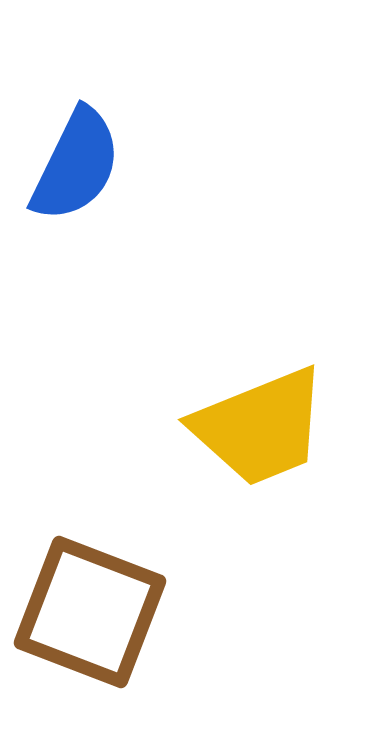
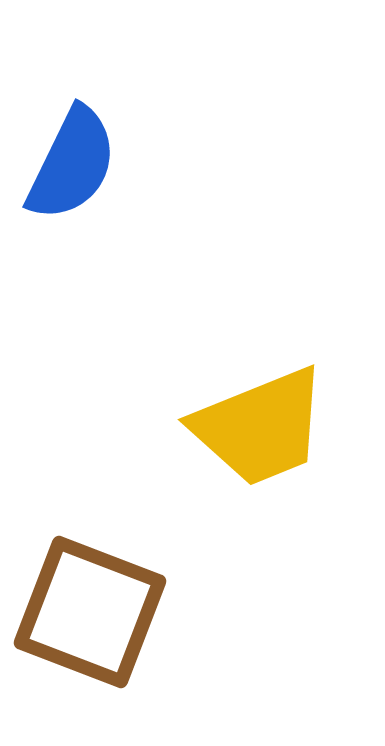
blue semicircle: moved 4 px left, 1 px up
